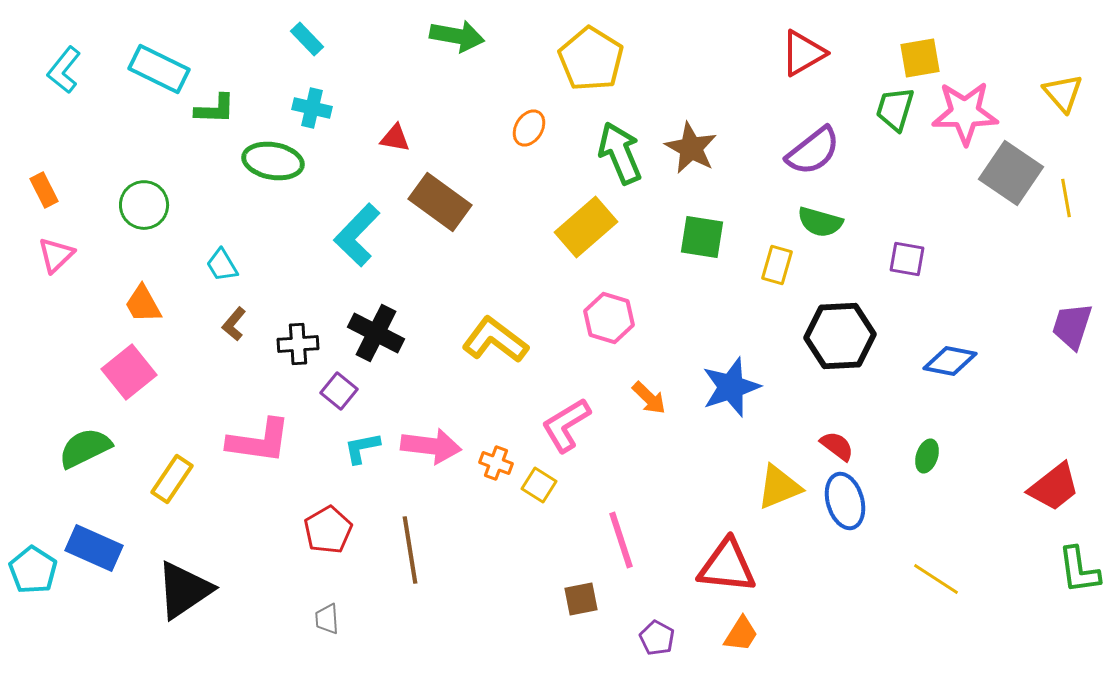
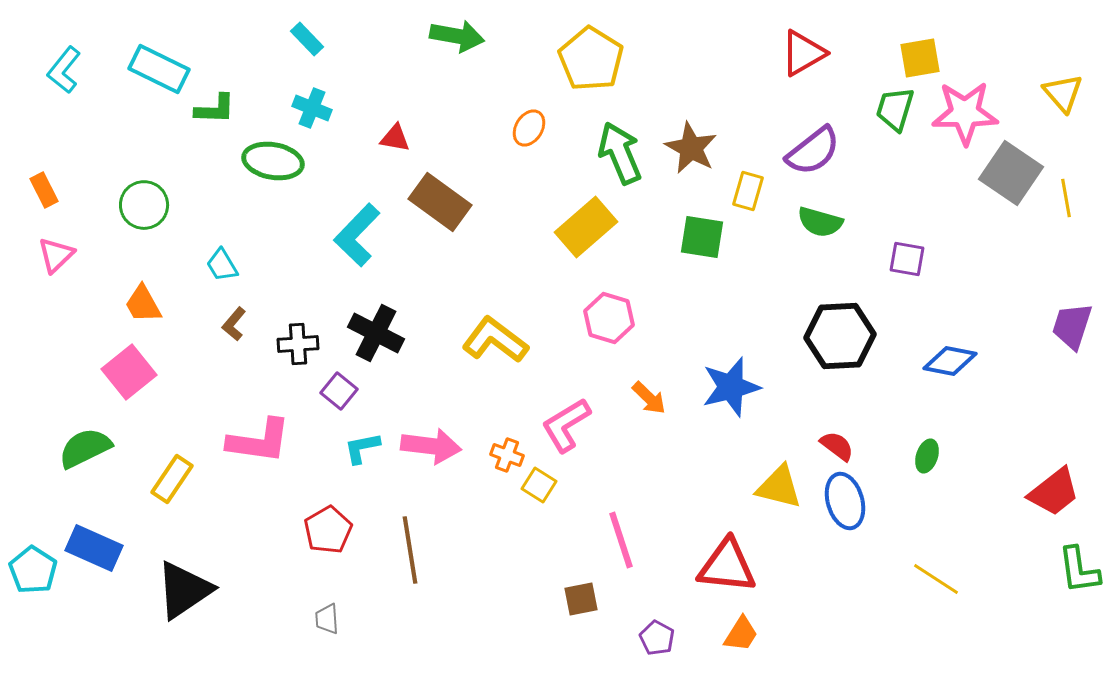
cyan cross at (312, 108): rotated 9 degrees clockwise
yellow rectangle at (777, 265): moved 29 px left, 74 px up
blue star at (731, 387): rotated 4 degrees clockwise
orange cross at (496, 463): moved 11 px right, 8 px up
yellow triangle at (779, 487): rotated 36 degrees clockwise
red trapezoid at (1054, 487): moved 5 px down
